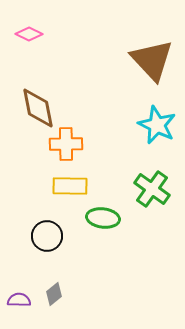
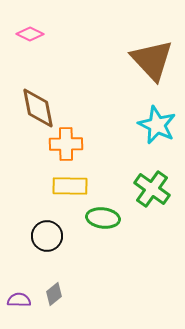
pink diamond: moved 1 px right
